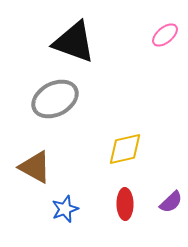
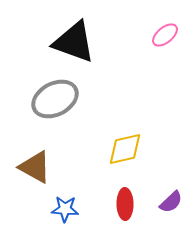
blue star: rotated 24 degrees clockwise
